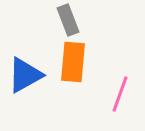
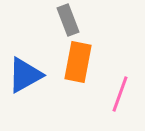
orange rectangle: moved 5 px right; rotated 6 degrees clockwise
